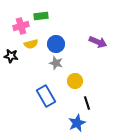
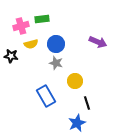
green rectangle: moved 1 px right, 3 px down
